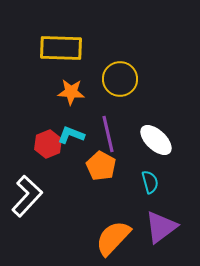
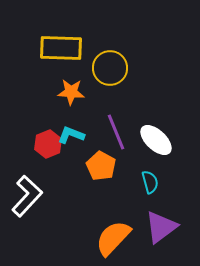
yellow circle: moved 10 px left, 11 px up
purple line: moved 8 px right, 2 px up; rotated 9 degrees counterclockwise
